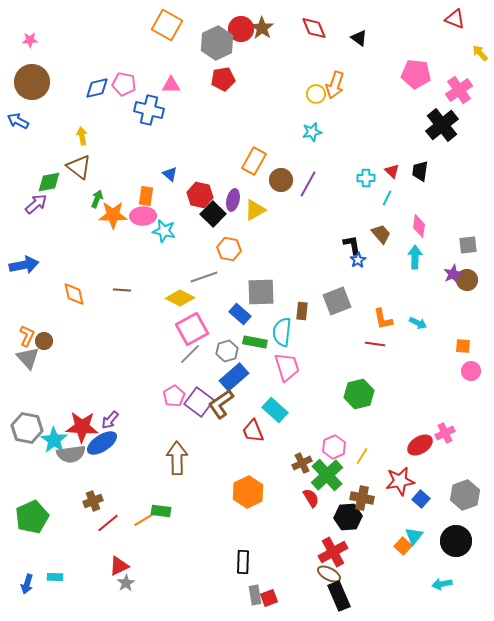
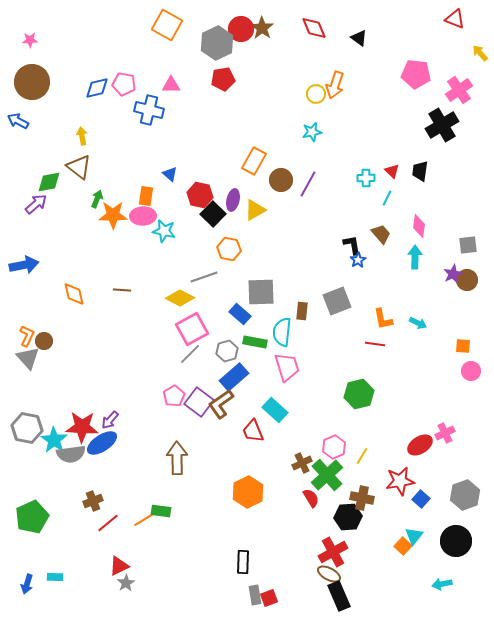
black cross at (442, 125): rotated 8 degrees clockwise
